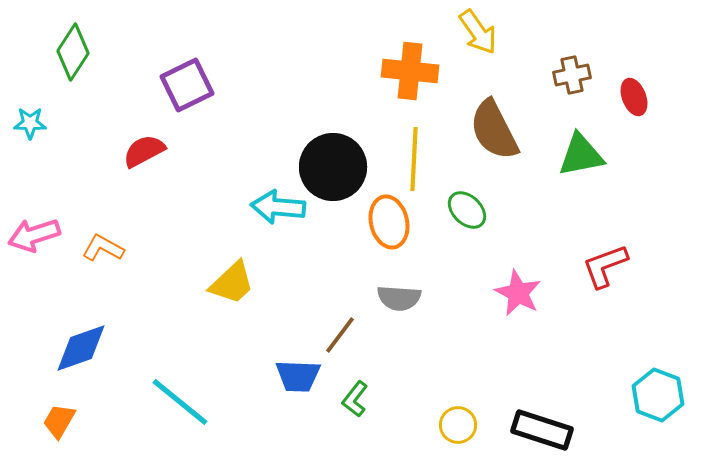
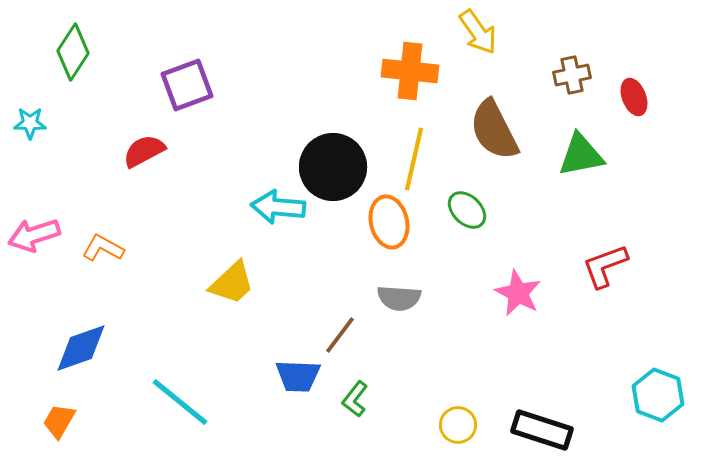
purple square: rotated 6 degrees clockwise
yellow line: rotated 10 degrees clockwise
